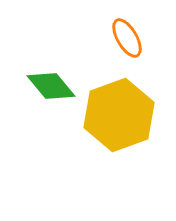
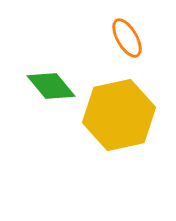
yellow hexagon: rotated 8 degrees clockwise
